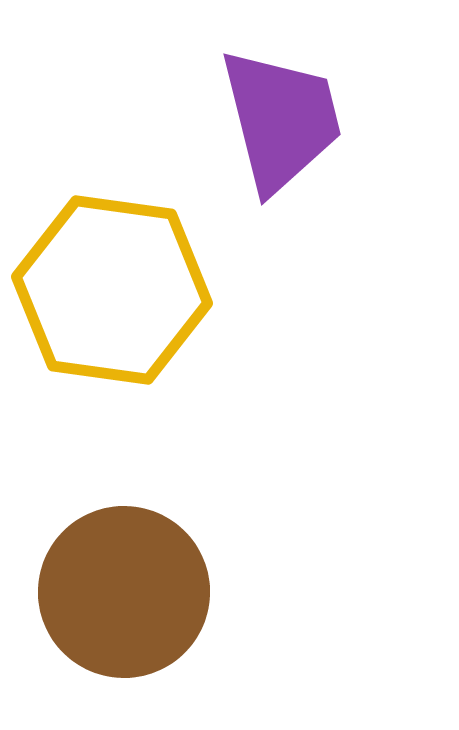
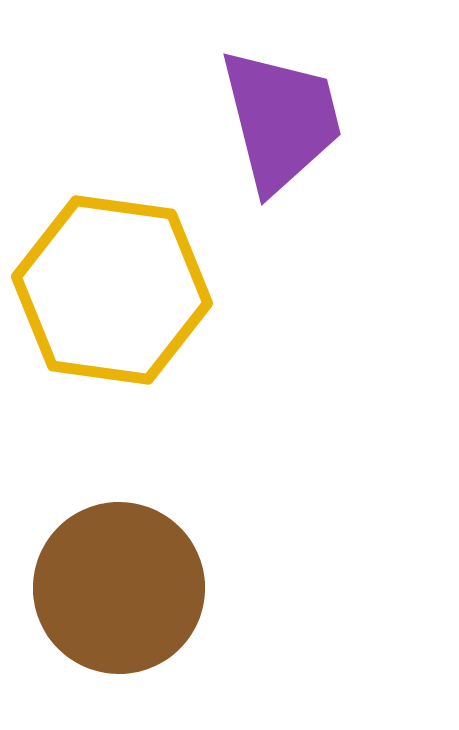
brown circle: moved 5 px left, 4 px up
